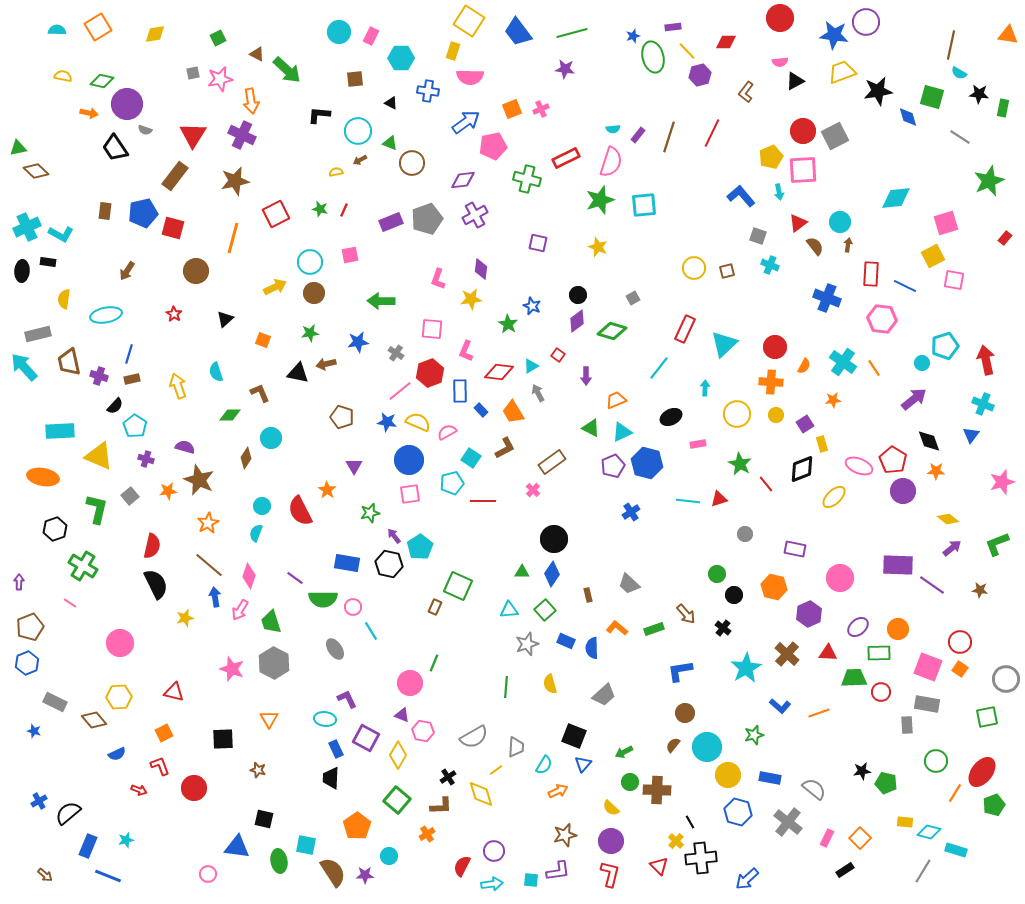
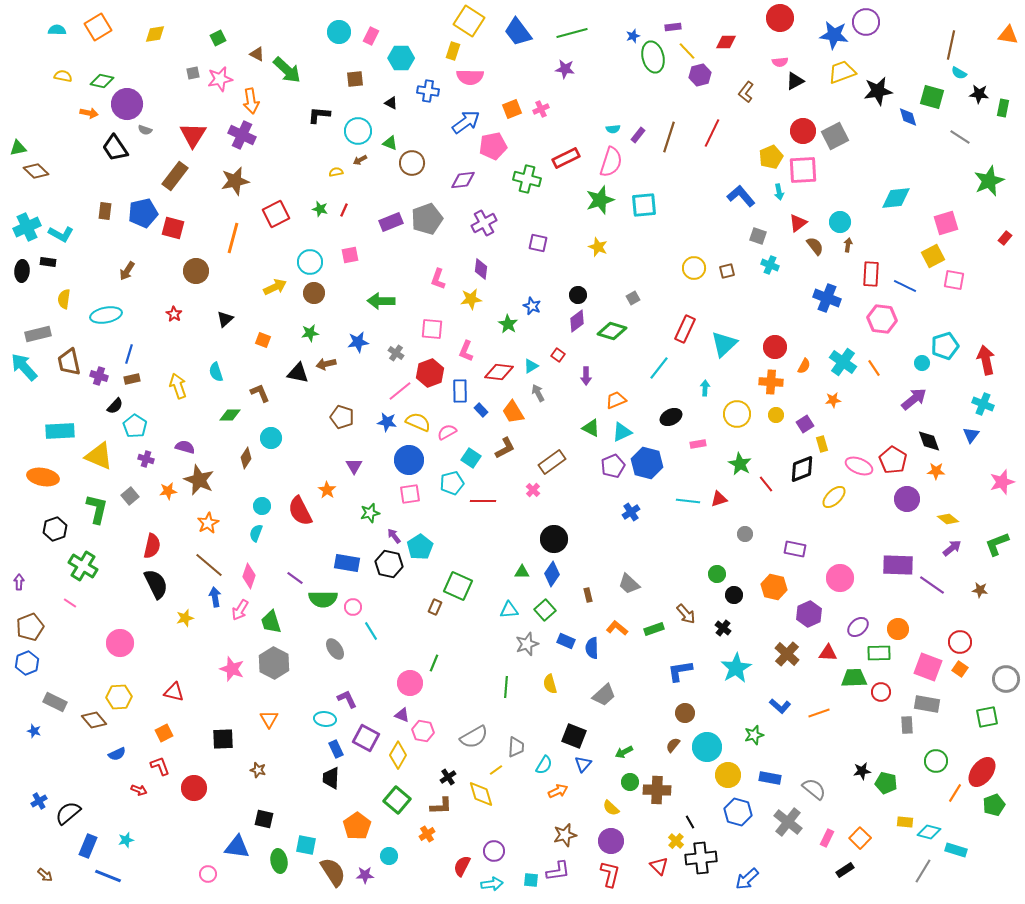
purple cross at (475, 215): moved 9 px right, 8 px down
purple circle at (903, 491): moved 4 px right, 8 px down
cyan star at (746, 668): moved 10 px left
